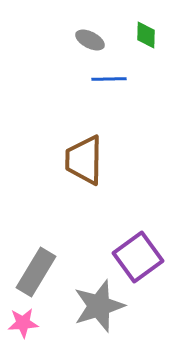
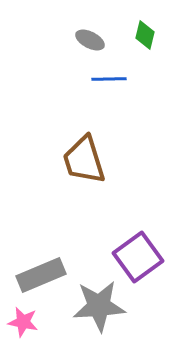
green diamond: moved 1 px left; rotated 12 degrees clockwise
brown trapezoid: rotated 18 degrees counterclockwise
gray rectangle: moved 5 px right, 3 px down; rotated 36 degrees clockwise
gray star: rotated 14 degrees clockwise
pink star: moved 1 px up; rotated 16 degrees clockwise
